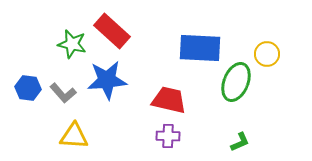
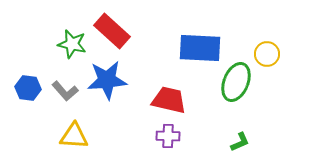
gray L-shape: moved 2 px right, 2 px up
